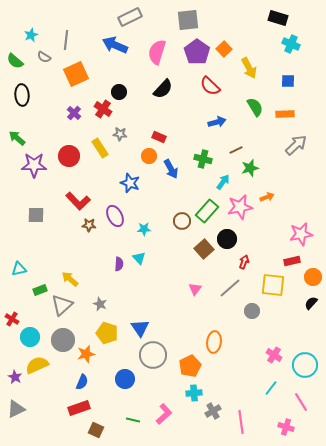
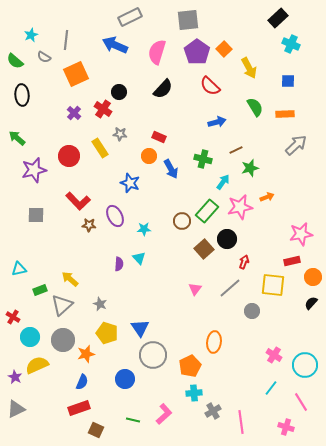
black rectangle at (278, 18): rotated 60 degrees counterclockwise
purple star at (34, 165): moved 5 px down; rotated 15 degrees counterclockwise
red cross at (12, 319): moved 1 px right, 2 px up
